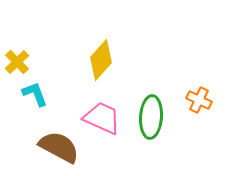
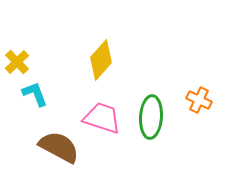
pink trapezoid: rotated 6 degrees counterclockwise
